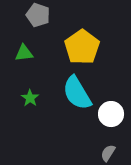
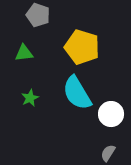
yellow pentagon: rotated 20 degrees counterclockwise
green star: rotated 12 degrees clockwise
